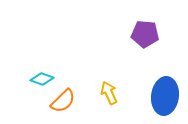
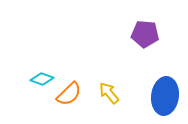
yellow arrow: rotated 15 degrees counterclockwise
orange semicircle: moved 6 px right, 7 px up
